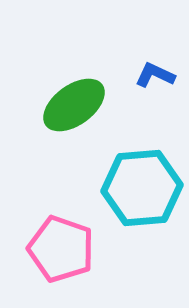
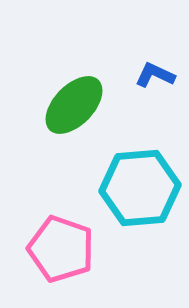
green ellipse: rotated 10 degrees counterclockwise
cyan hexagon: moved 2 px left
